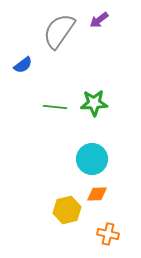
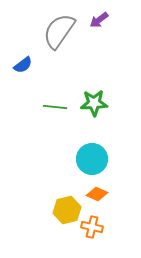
orange diamond: rotated 25 degrees clockwise
orange cross: moved 16 px left, 7 px up
